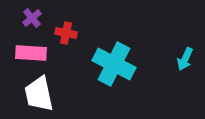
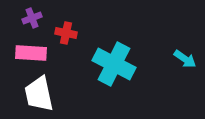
purple cross: rotated 18 degrees clockwise
cyan arrow: rotated 80 degrees counterclockwise
